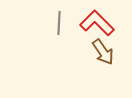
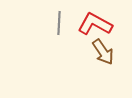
red L-shape: moved 2 px left, 1 px down; rotated 16 degrees counterclockwise
